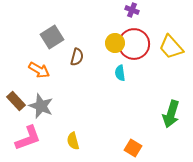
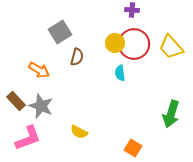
purple cross: rotated 16 degrees counterclockwise
gray square: moved 8 px right, 5 px up
yellow semicircle: moved 6 px right, 9 px up; rotated 48 degrees counterclockwise
